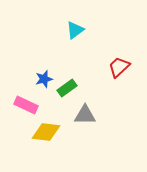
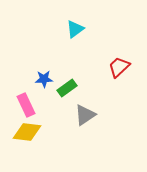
cyan triangle: moved 1 px up
blue star: rotated 12 degrees clockwise
pink rectangle: rotated 40 degrees clockwise
gray triangle: rotated 35 degrees counterclockwise
yellow diamond: moved 19 px left
